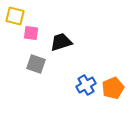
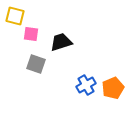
pink square: moved 1 px down
